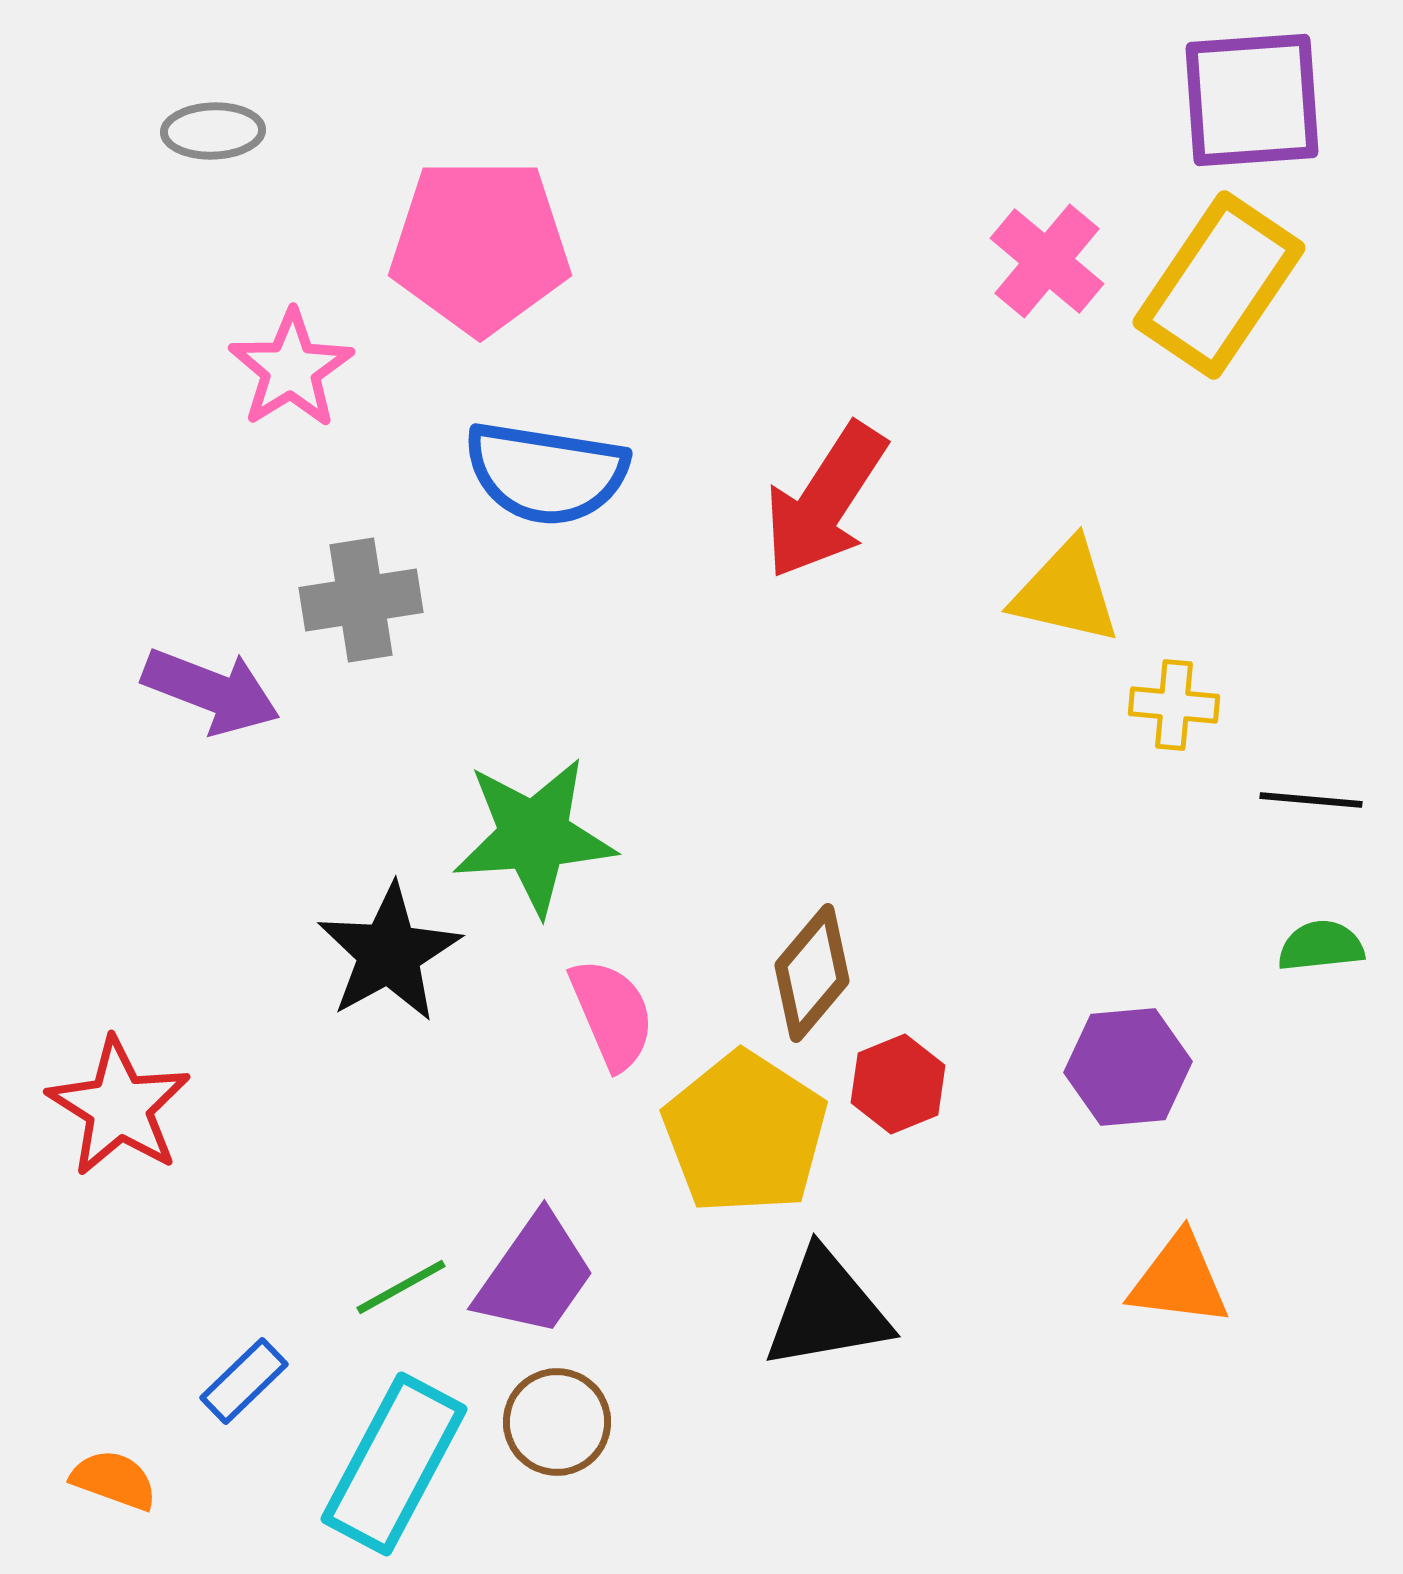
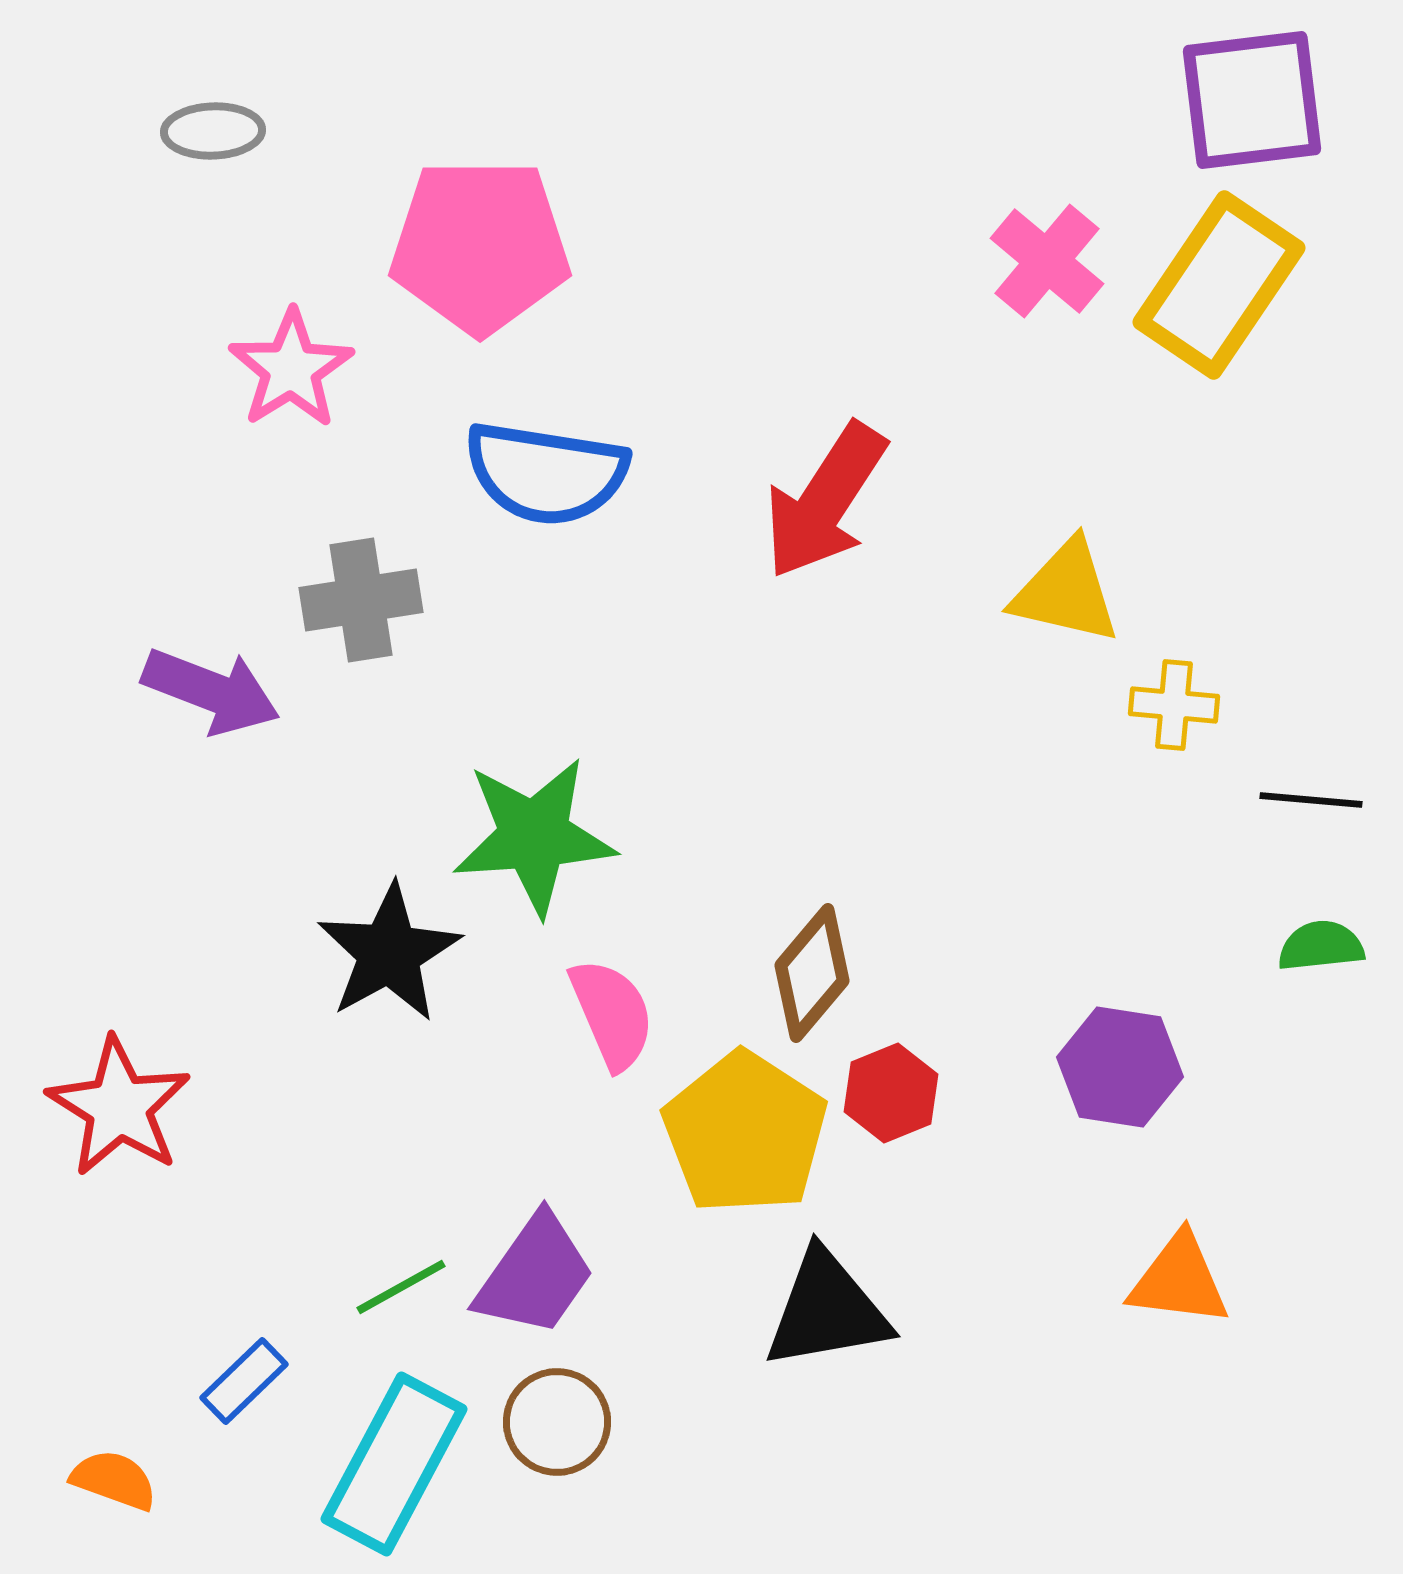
purple square: rotated 3 degrees counterclockwise
purple hexagon: moved 8 px left; rotated 14 degrees clockwise
red hexagon: moved 7 px left, 9 px down
